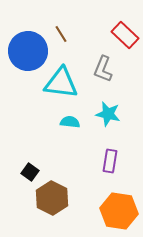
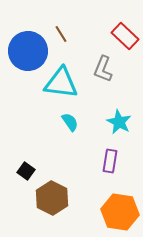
red rectangle: moved 1 px down
cyan star: moved 11 px right, 8 px down; rotated 15 degrees clockwise
cyan semicircle: rotated 48 degrees clockwise
black square: moved 4 px left, 1 px up
orange hexagon: moved 1 px right, 1 px down
